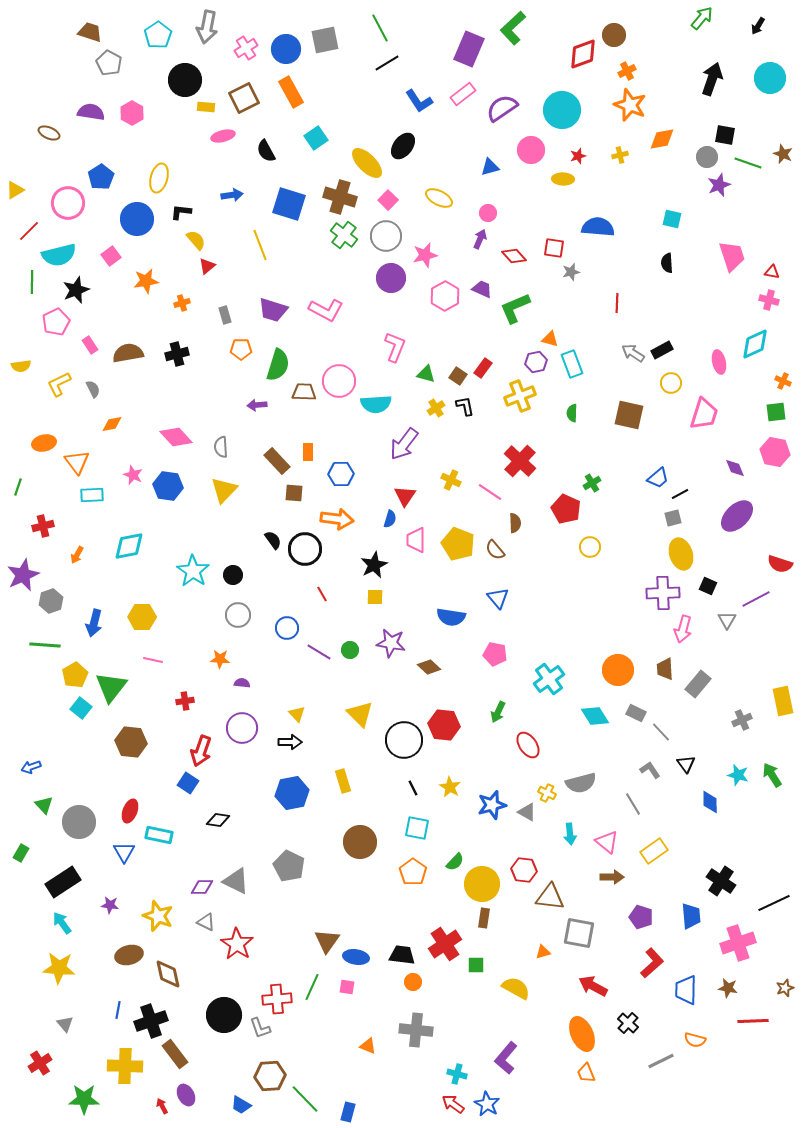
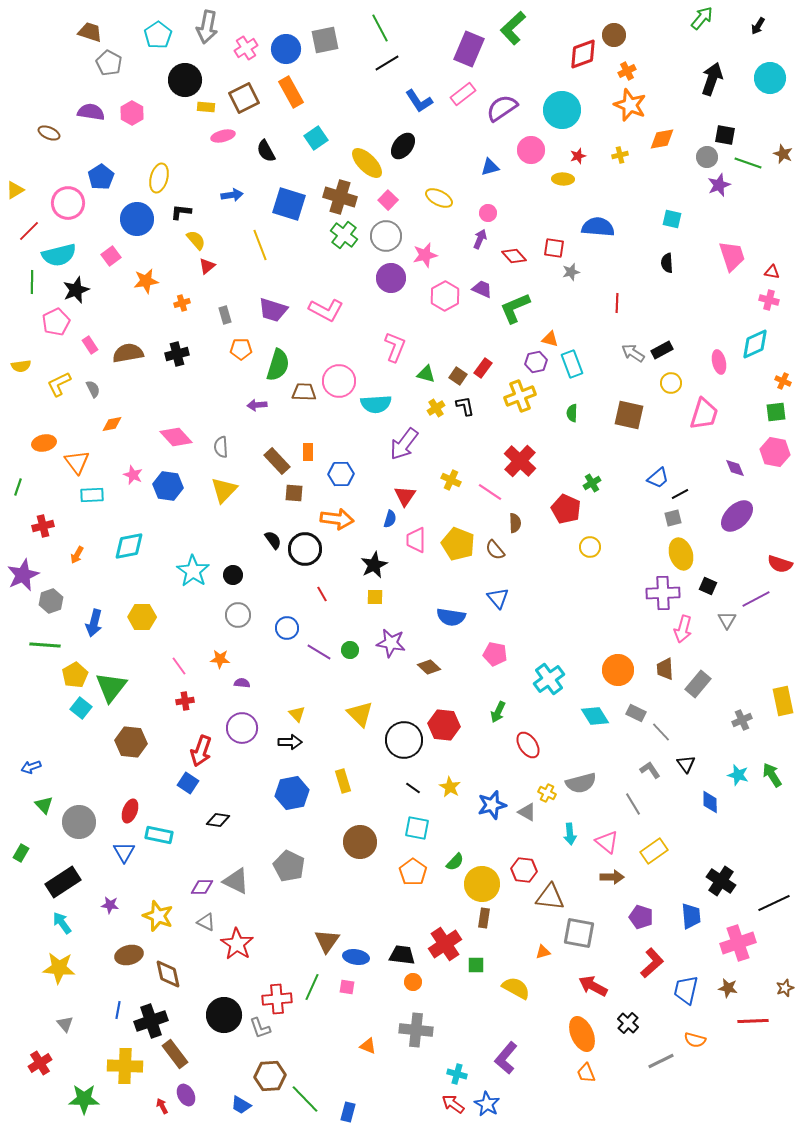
pink line at (153, 660): moved 26 px right, 6 px down; rotated 42 degrees clockwise
black line at (413, 788): rotated 28 degrees counterclockwise
blue trapezoid at (686, 990): rotated 12 degrees clockwise
